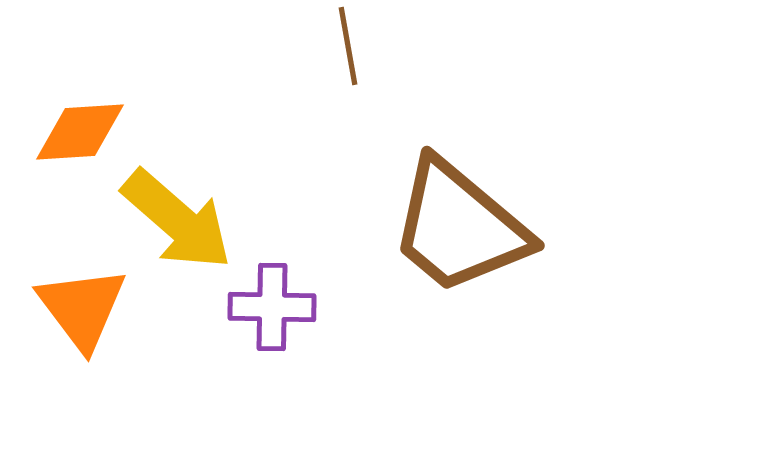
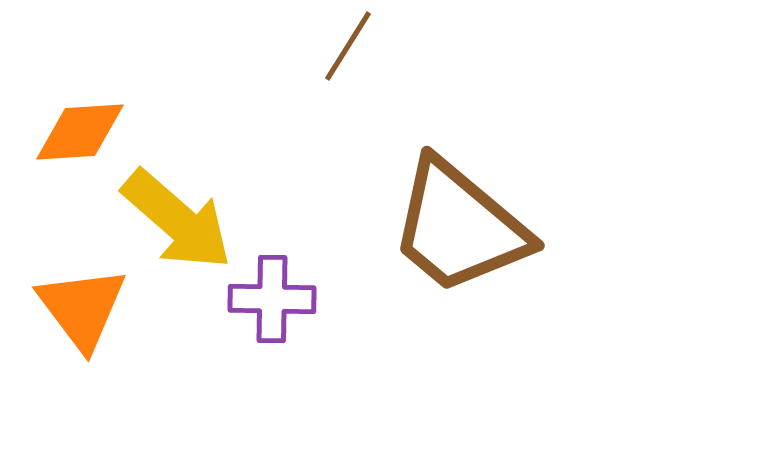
brown line: rotated 42 degrees clockwise
purple cross: moved 8 px up
